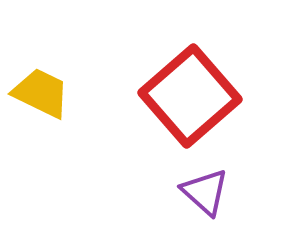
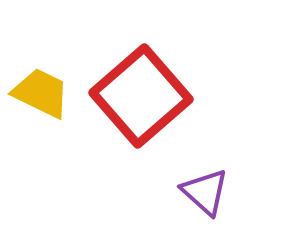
red square: moved 49 px left
